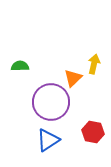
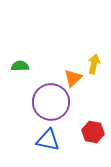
blue triangle: rotated 45 degrees clockwise
